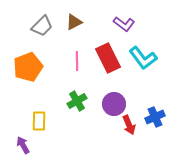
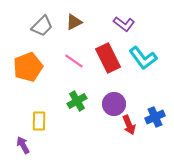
pink line: moved 3 px left; rotated 54 degrees counterclockwise
